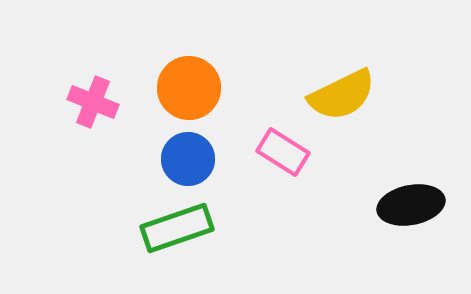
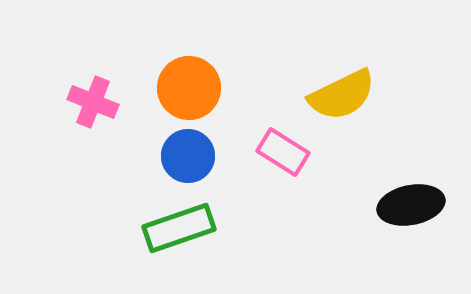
blue circle: moved 3 px up
green rectangle: moved 2 px right
